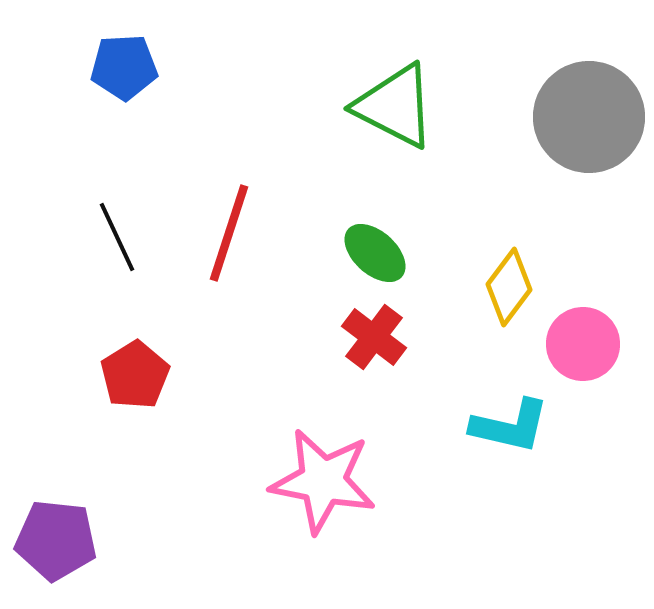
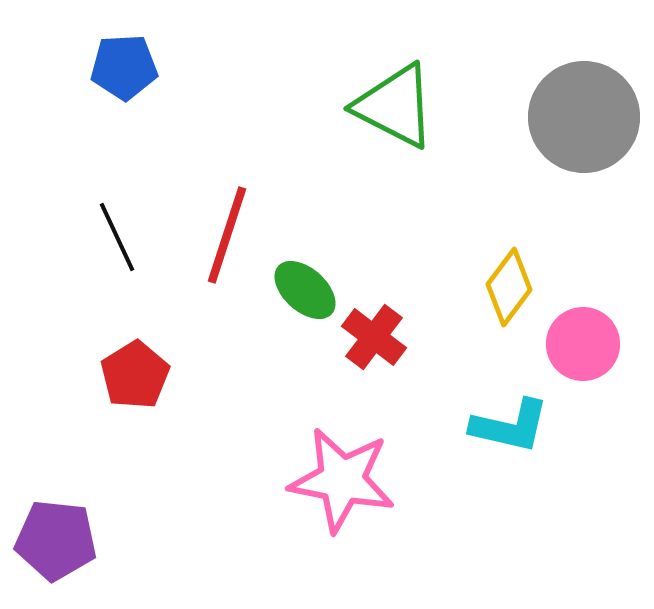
gray circle: moved 5 px left
red line: moved 2 px left, 2 px down
green ellipse: moved 70 px left, 37 px down
pink star: moved 19 px right, 1 px up
